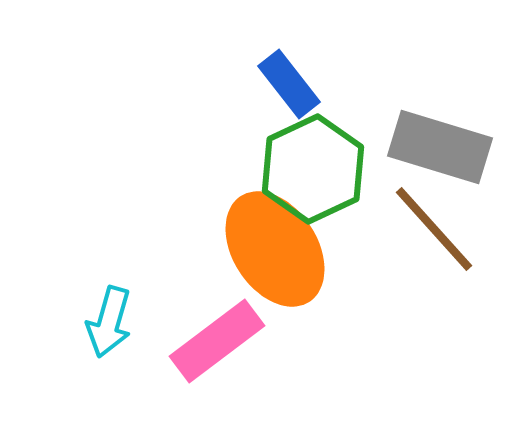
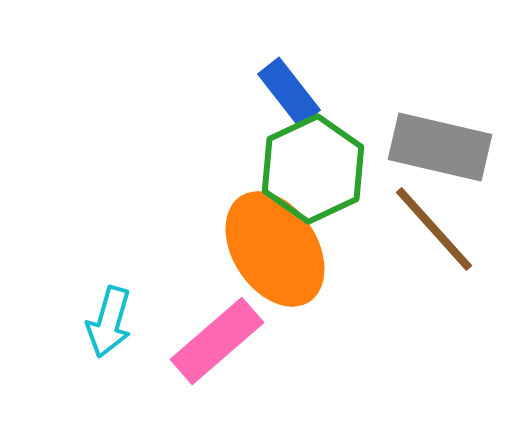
blue rectangle: moved 8 px down
gray rectangle: rotated 4 degrees counterclockwise
pink rectangle: rotated 4 degrees counterclockwise
